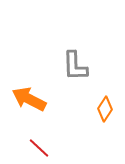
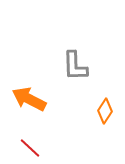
orange diamond: moved 2 px down
red line: moved 9 px left
